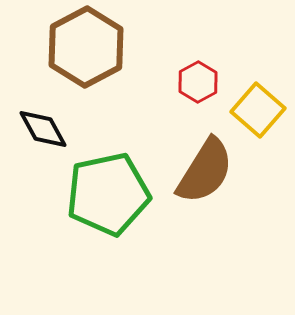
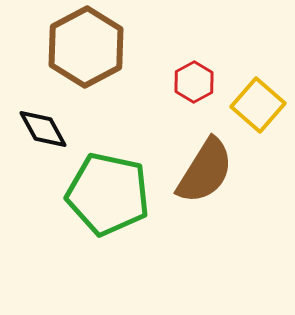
red hexagon: moved 4 px left
yellow square: moved 5 px up
green pentagon: rotated 24 degrees clockwise
